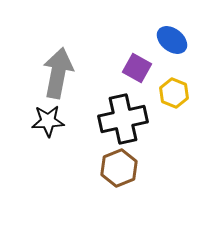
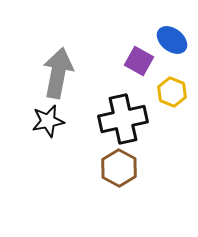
purple square: moved 2 px right, 7 px up
yellow hexagon: moved 2 px left, 1 px up
black star: rotated 8 degrees counterclockwise
brown hexagon: rotated 9 degrees counterclockwise
